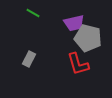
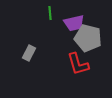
green line: moved 17 px right; rotated 56 degrees clockwise
gray rectangle: moved 6 px up
